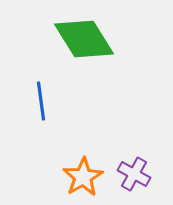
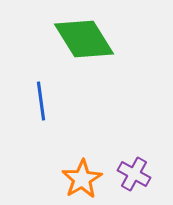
orange star: moved 1 px left, 2 px down
